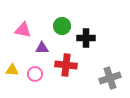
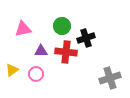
pink triangle: moved 1 px up; rotated 24 degrees counterclockwise
black cross: rotated 18 degrees counterclockwise
purple triangle: moved 1 px left, 3 px down
red cross: moved 13 px up
yellow triangle: rotated 40 degrees counterclockwise
pink circle: moved 1 px right
